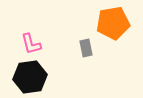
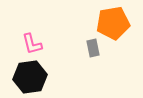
pink L-shape: moved 1 px right
gray rectangle: moved 7 px right
